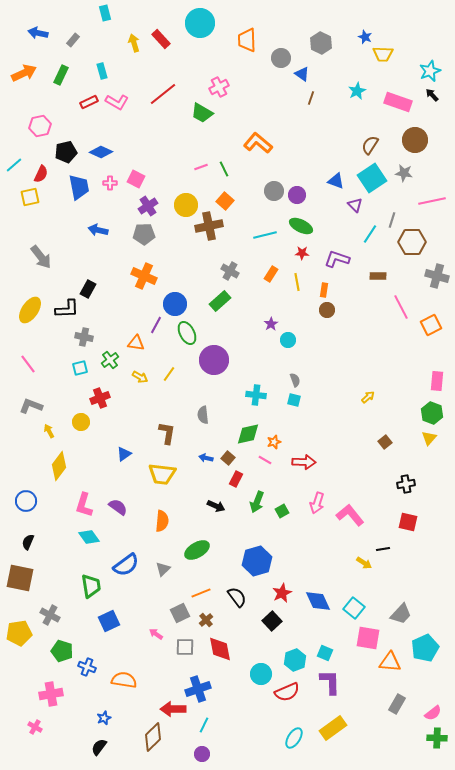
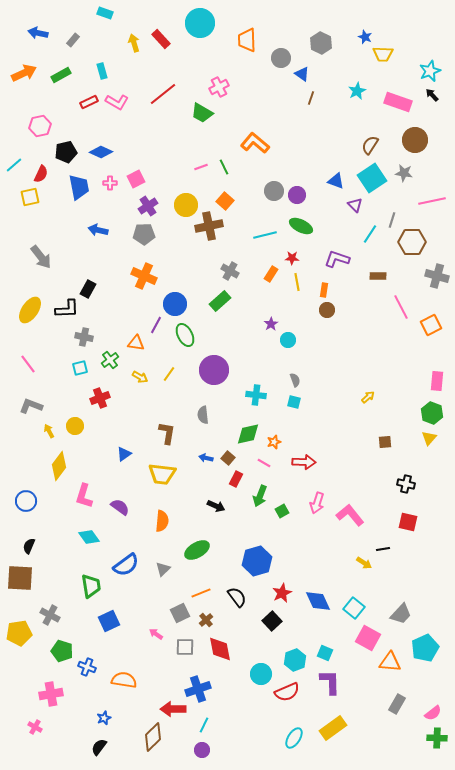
cyan rectangle at (105, 13): rotated 56 degrees counterclockwise
green rectangle at (61, 75): rotated 36 degrees clockwise
orange L-shape at (258, 143): moved 3 px left
green line at (224, 169): moved 2 px up
pink square at (136, 179): rotated 36 degrees clockwise
red star at (302, 253): moved 10 px left, 5 px down
green ellipse at (187, 333): moved 2 px left, 2 px down
purple circle at (214, 360): moved 10 px down
cyan square at (294, 400): moved 2 px down
yellow circle at (81, 422): moved 6 px left, 4 px down
brown square at (385, 442): rotated 32 degrees clockwise
pink line at (265, 460): moved 1 px left, 3 px down
black cross at (406, 484): rotated 24 degrees clockwise
green arrow at (257, 502): moved 3 px right, 6 px up
pink L-shape at (84, 505): moved 9 px up
purple semicircle at (118, 507): moved 2 px right
black semicircle at (28, 542): moved 1 px right, 4 px down
brown square at (20, 578): rotated 8 degrees counterclockwise
pink square at (368, 638): rotated 20 degrees clockwise
purple circle at (202, 754): moved 4 px up
